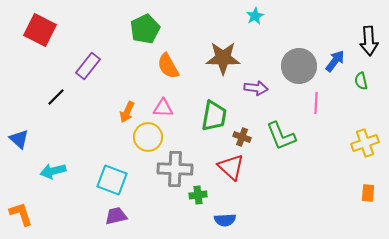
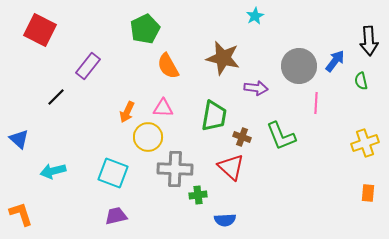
brown star: rotated 12 degrees clockwise
cyan square: moved 1 px right, 7 px up
